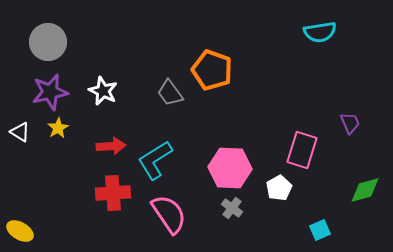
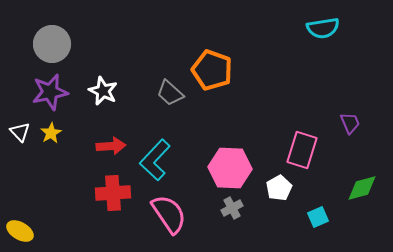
cyan semicircle: moved 3 px right, 4 px up
gray circle: moved 4 px right, 2 px down
gray trapezoid: rotated 12 degrees counterclockwise
yellow star: moved 7 px left, 5 px down
white triangle: rotated 15 degrees clockwise
cyan L-shape: rotated 15 degrees counterclockwise
green diamond: moved 3 px left, 2 px up
gray cross: rotated 25 degrees clockwise
cyan square: moved 2 px left, 13 px up
